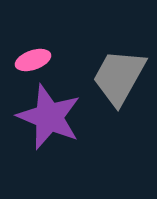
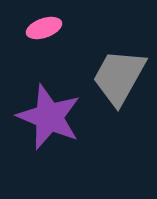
pink ellipse: moved 11 px right, 32 px up
